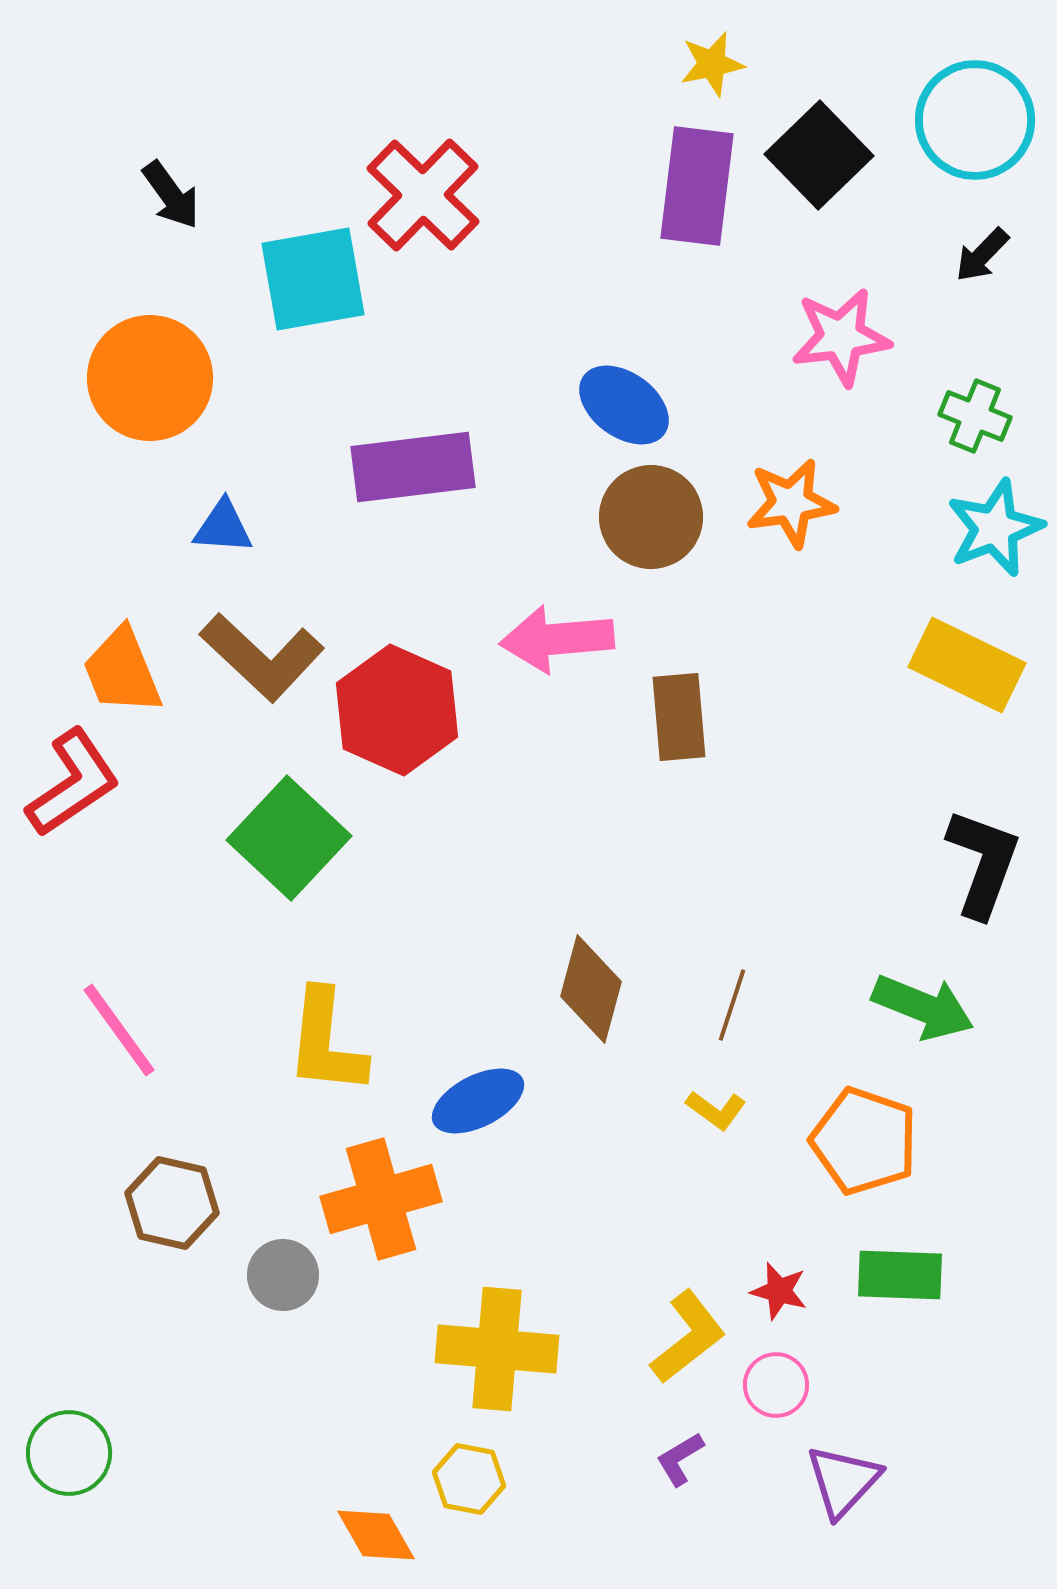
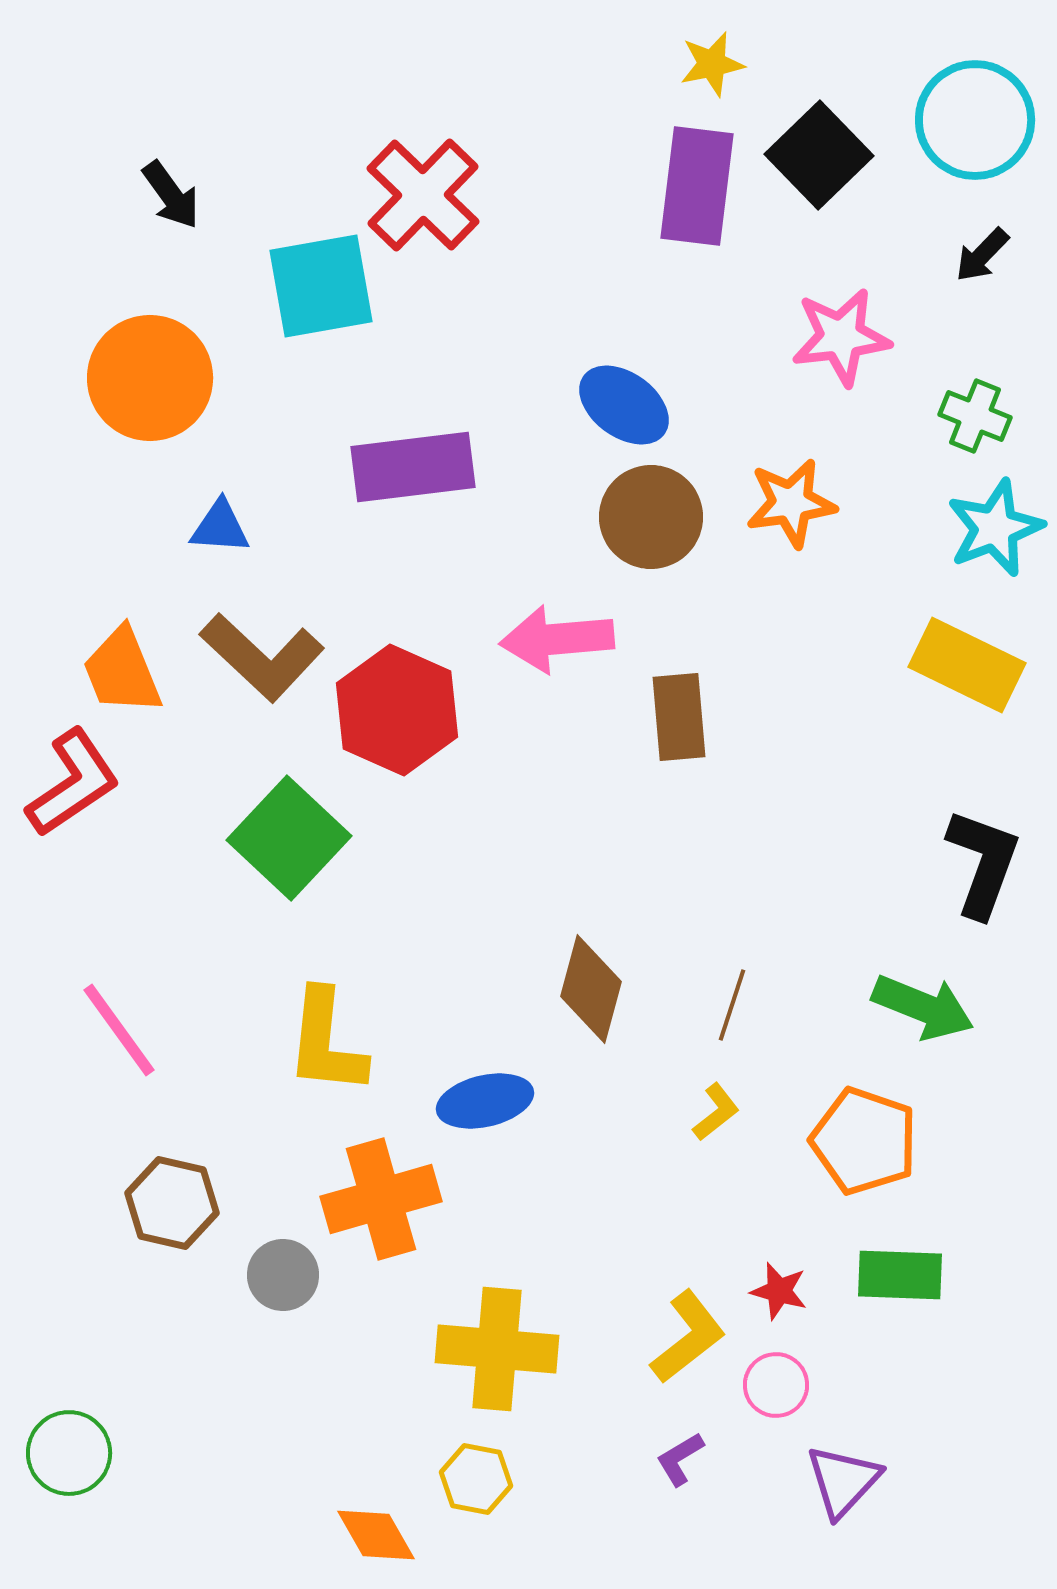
cyan square at (313, 279): moved 8 px right, 7 px down
blue triangle at (223, 527): moved 3 px left
blue ellipse at (478, 1101): moved 7 px right; rotated 14 degrees clockwise
yellow L-shape at (716, 1110): moved 2 px down; rotated 74 degrees counterclockwise
yellow hexagon at (469, 1479): moved 7 px right
